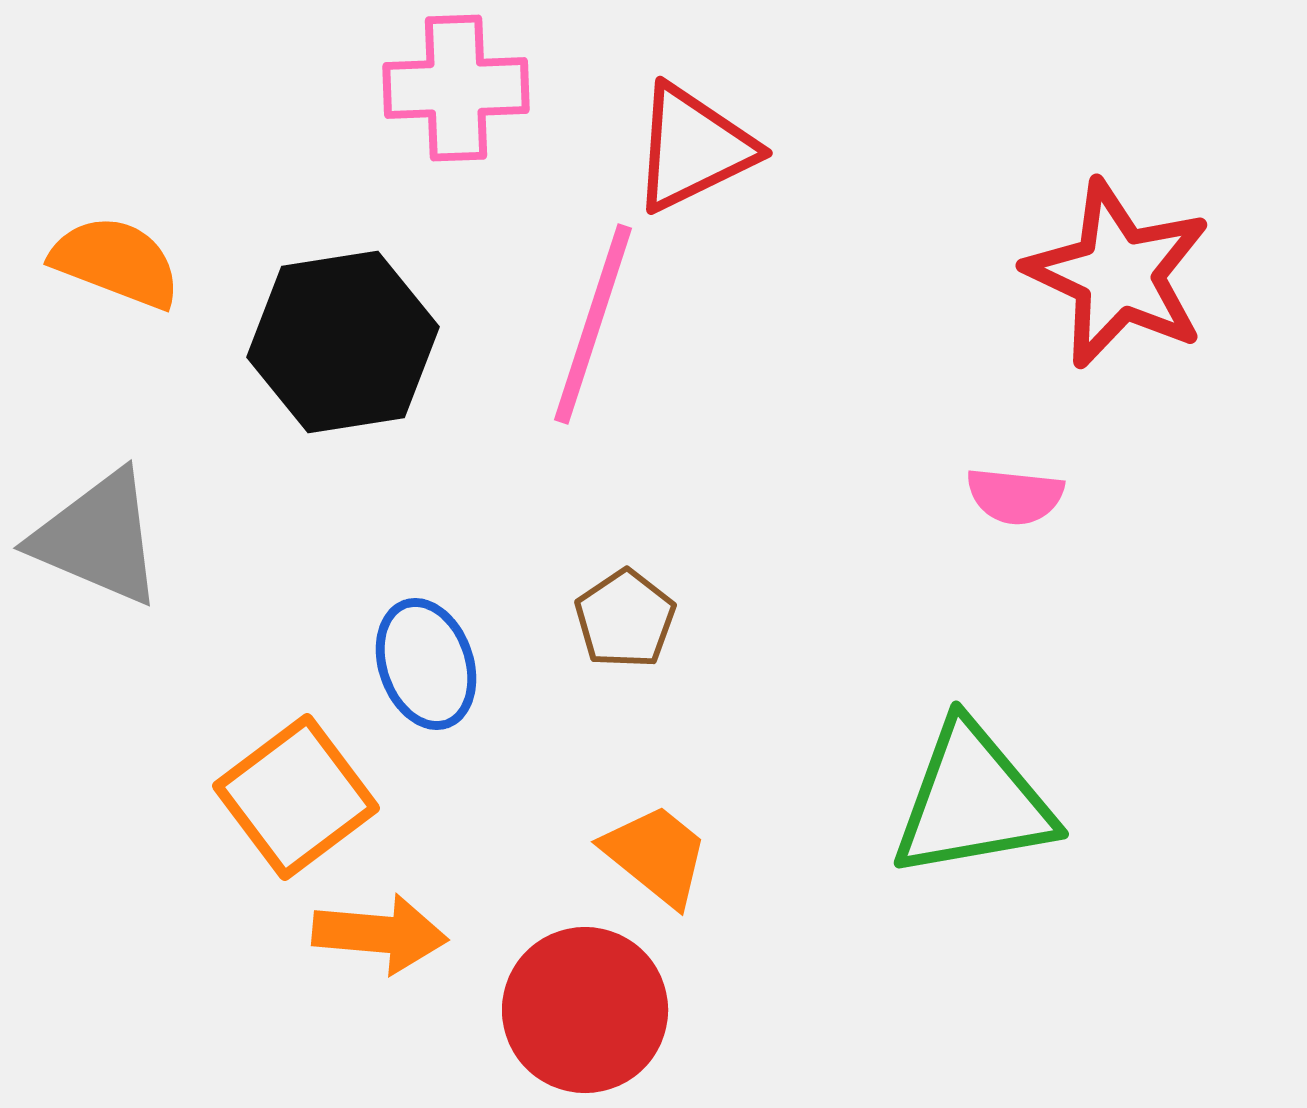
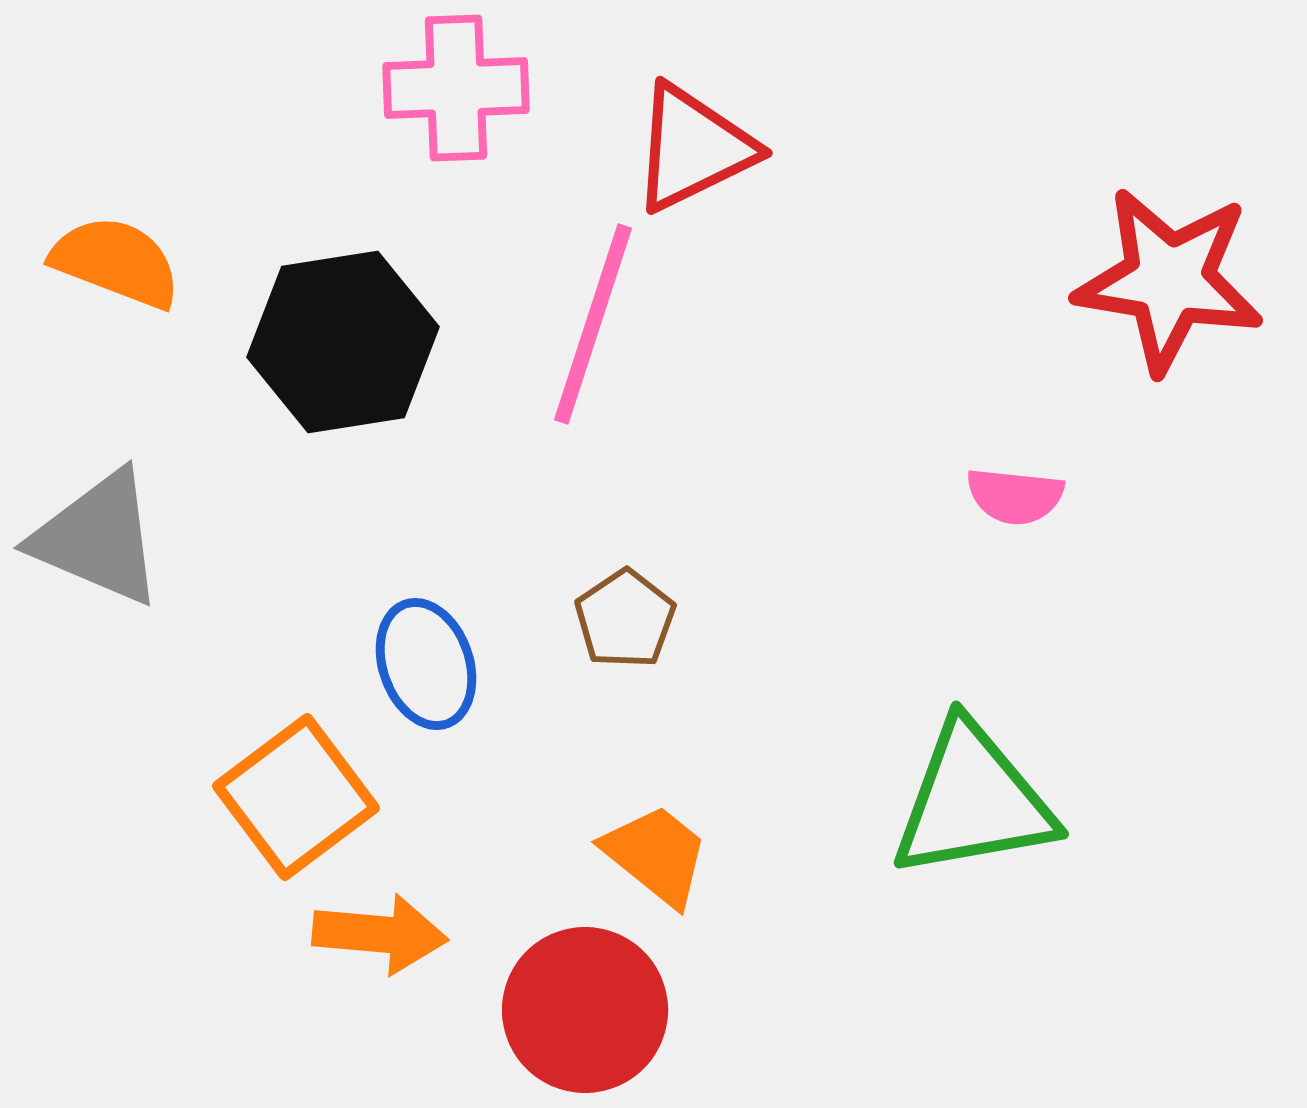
red star: moved 51 px right, 6 px down; rotated 16 degrees counterclockwise
